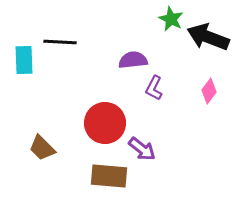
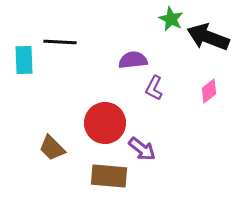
pink diamond: rotated 15 degrees clockwise
brown trapezoid: moved 10 px right
